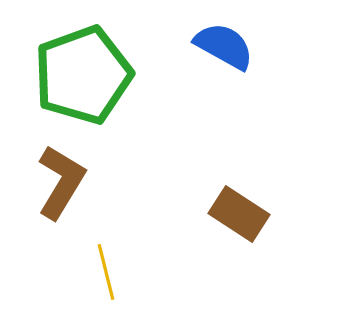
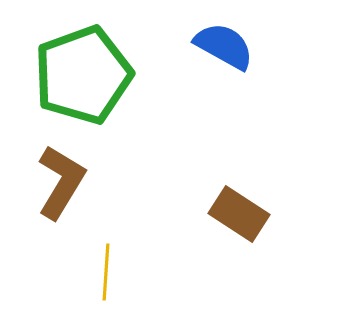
yellow line: rotated 18 degrees clockwise
